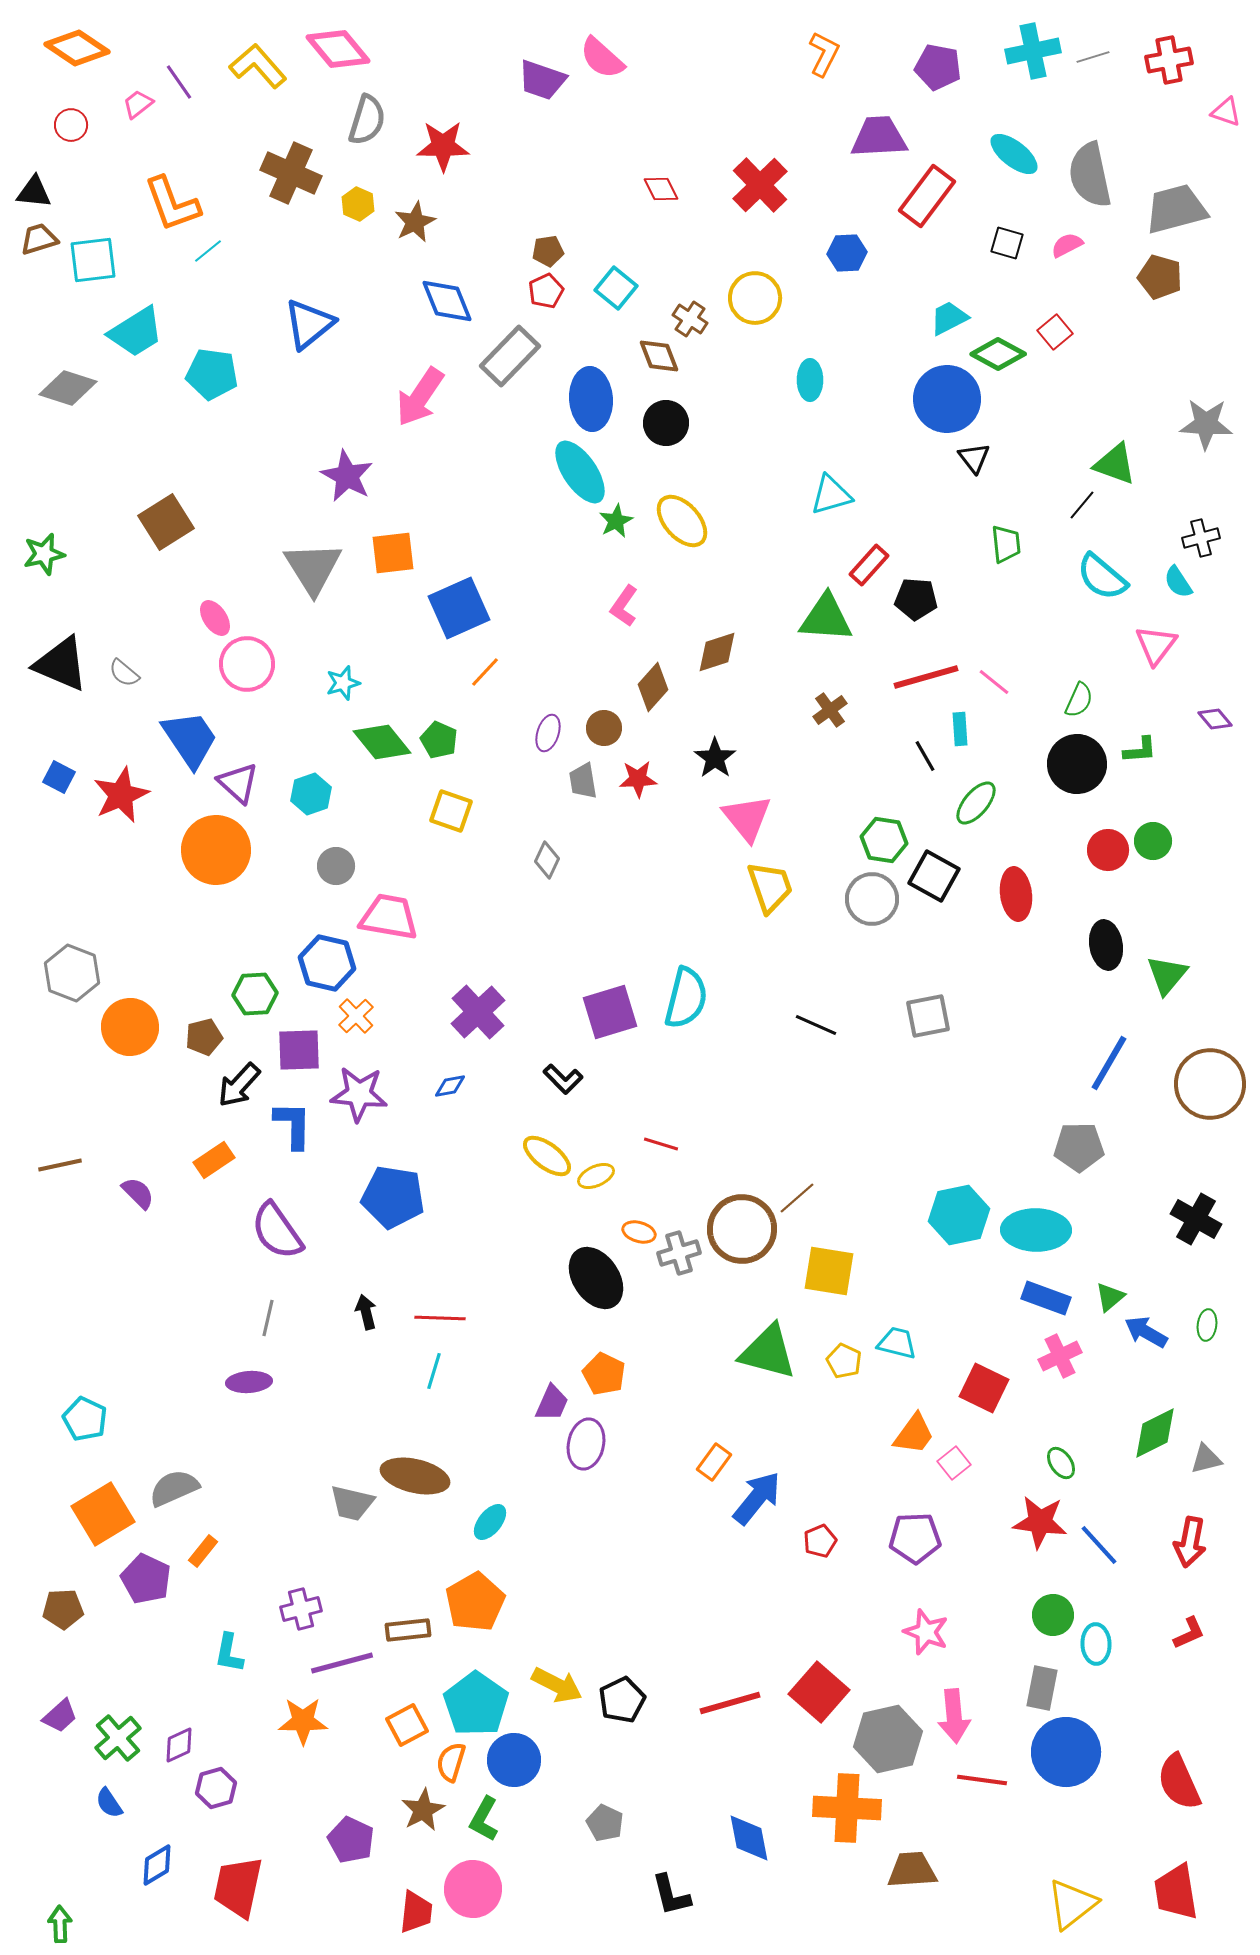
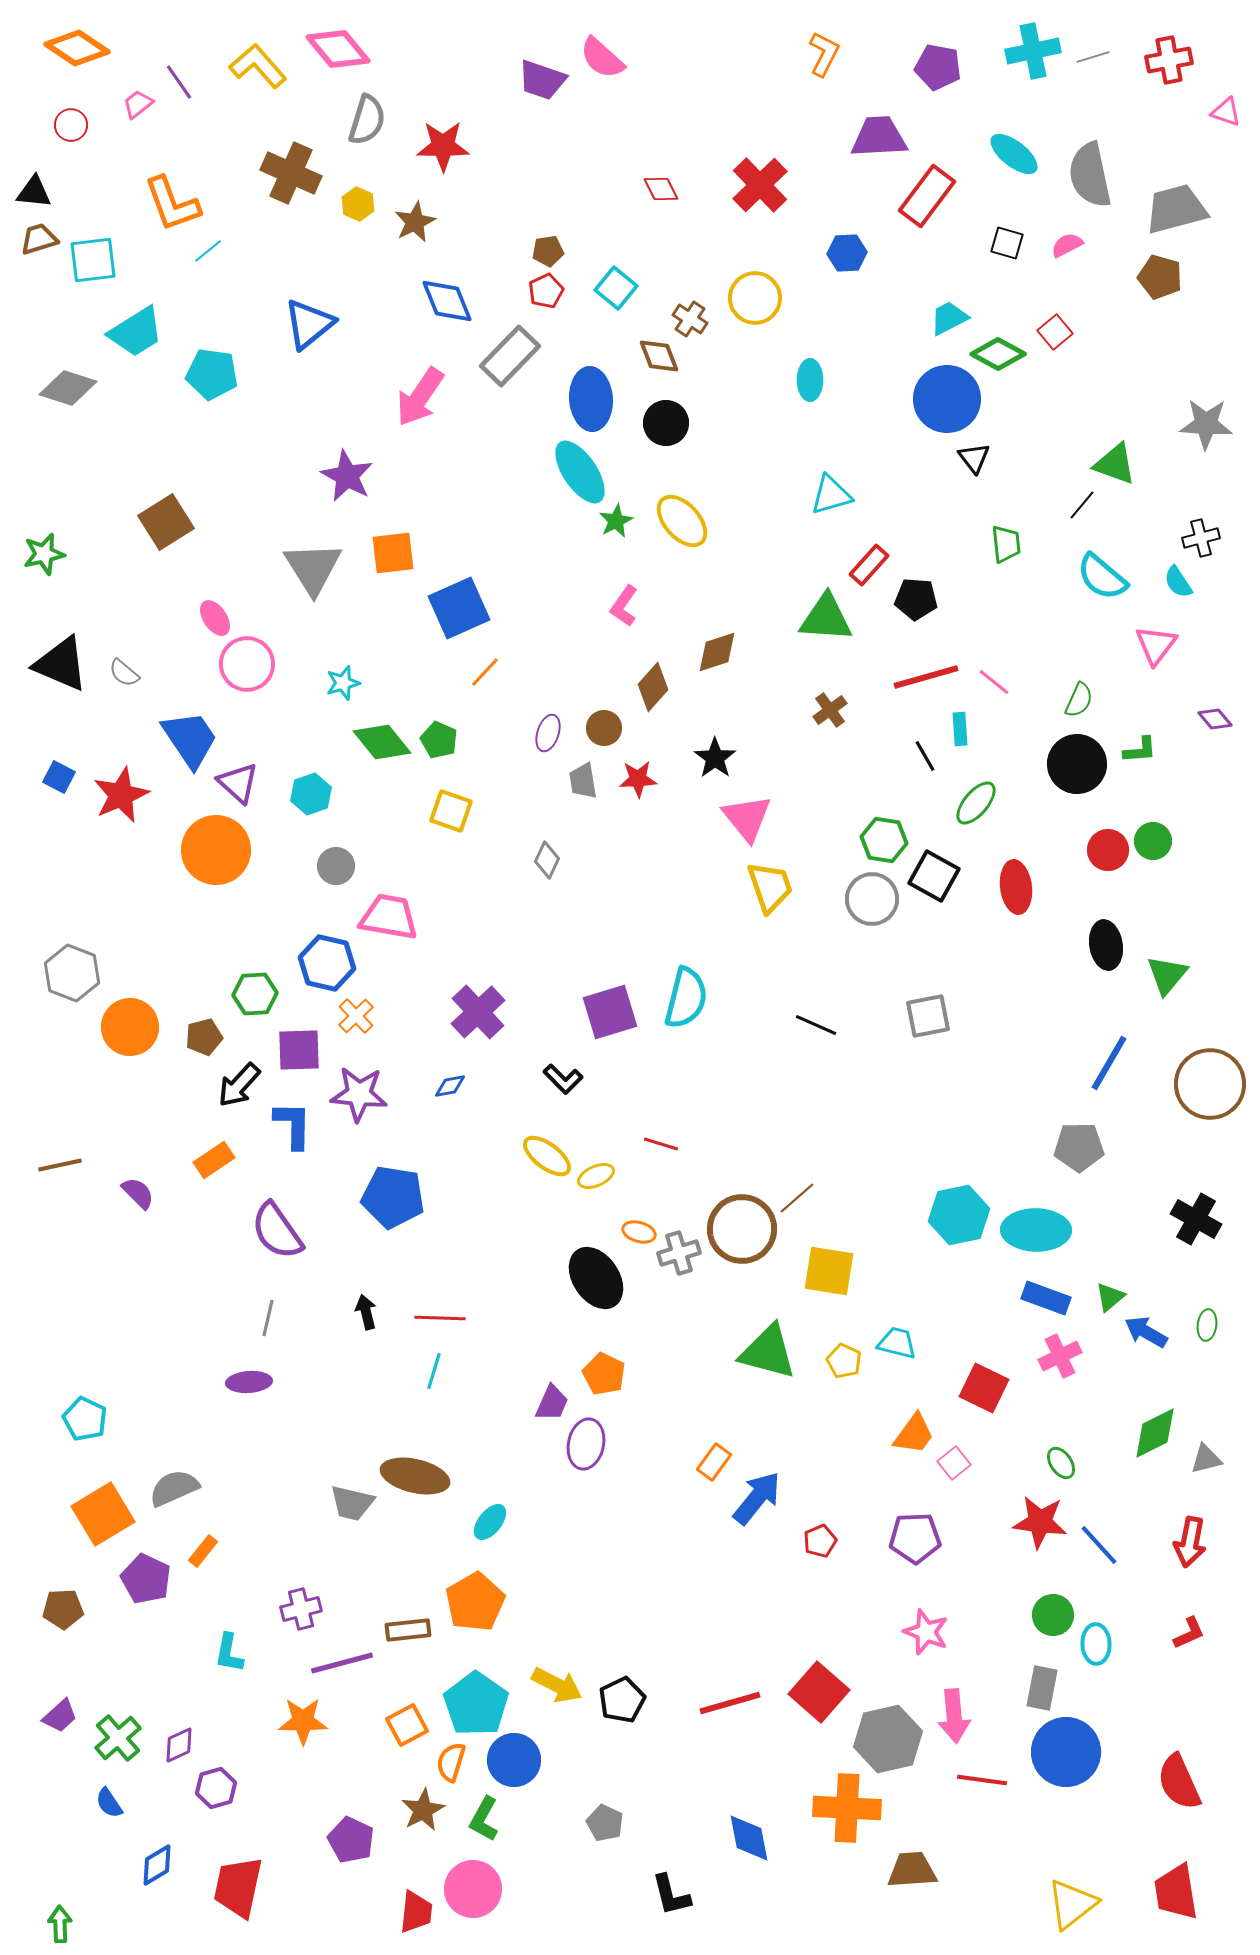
red ellipse at (1016, 894): moved 7 px up
